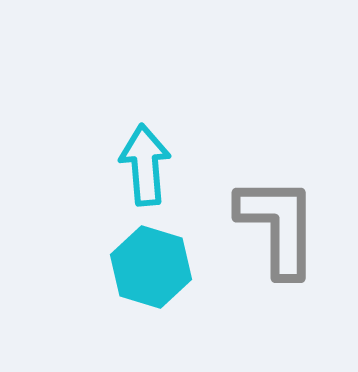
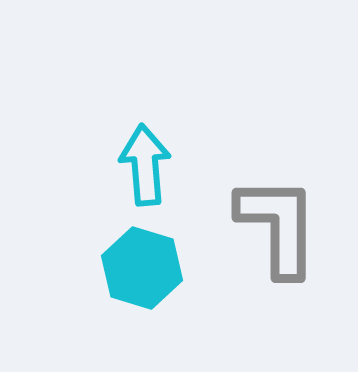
cyan hexagon: moved 9 px left, 1 px down
